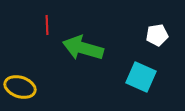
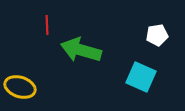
green arrow: moved 2 px left, 2 px down
